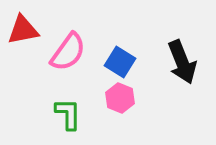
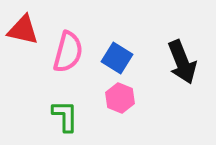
red triangle: rotated 24 degrees clockwise
pink semicircle: rotated 21 degrees counterclockwise
blue square: moved 3 px left, 4 px up
green L-shape: moved 3 px left, 2 px down
